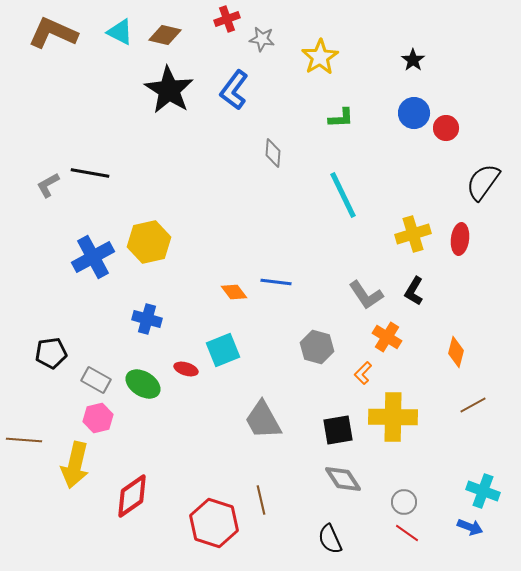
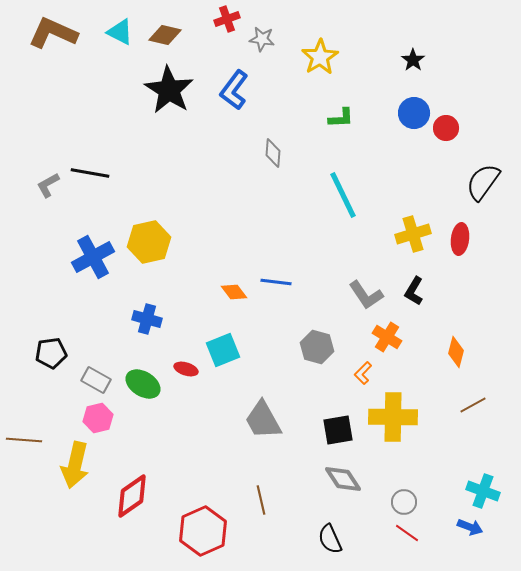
red hexagon at (214, 523): moved 11 px left, 8 px down; rotated 18 degrees clockwise
